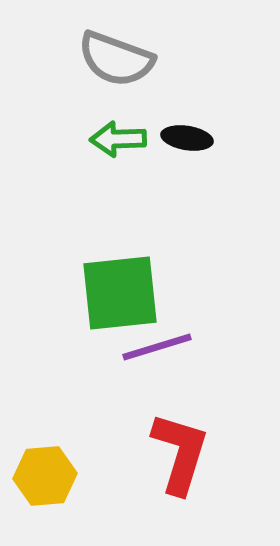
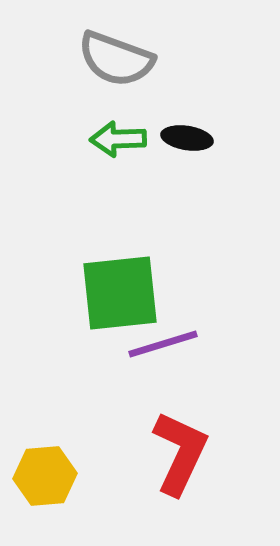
purple line: moved 6 px right, 3 px up
red L-shape: rotated 8 degrees clockwise
